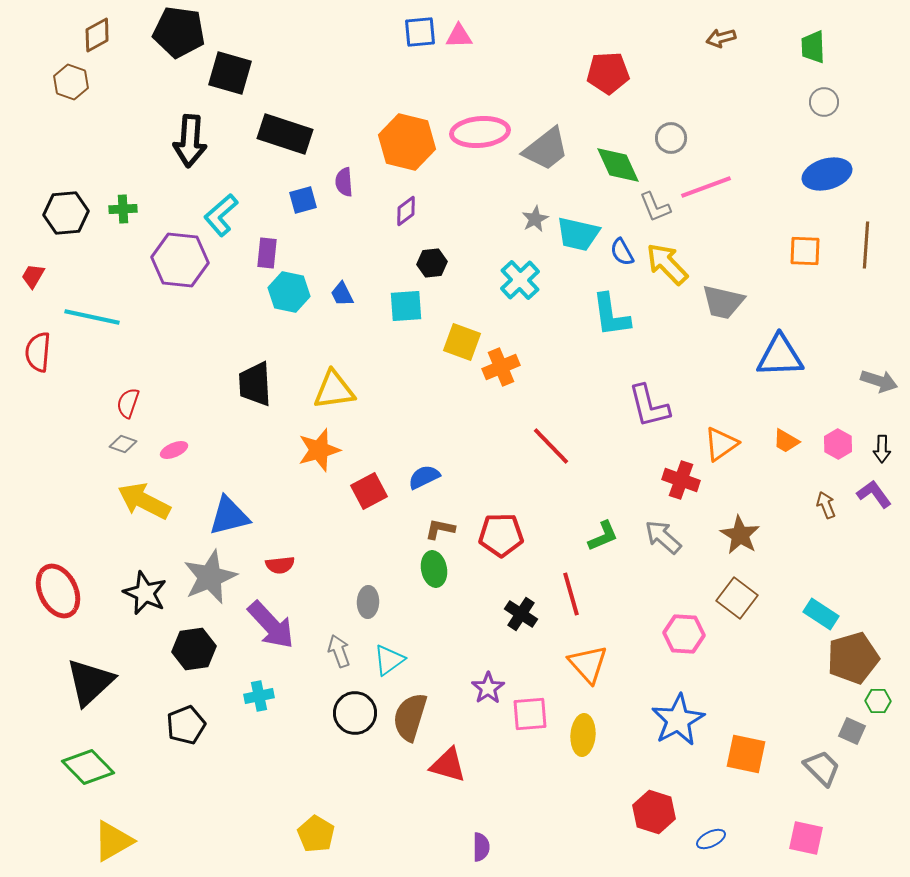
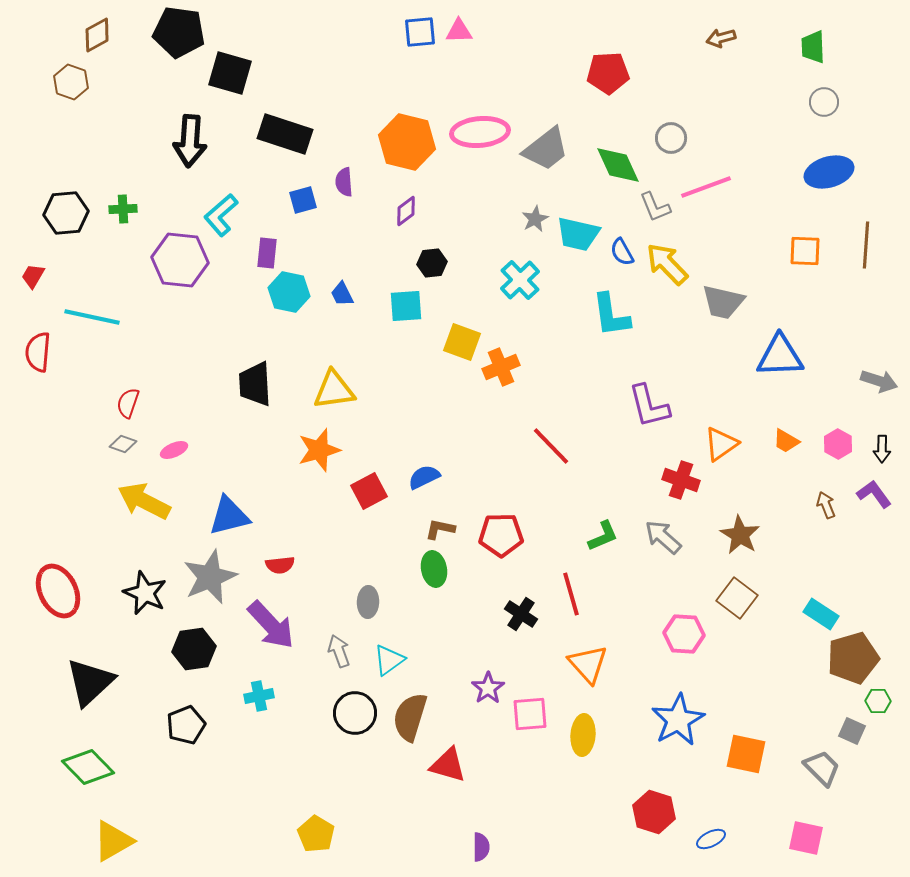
pink triangle at (459, 36): moved 5 px up
blue ellipse at (827, 174): moved 2 px right, 2 px up
